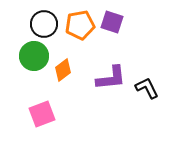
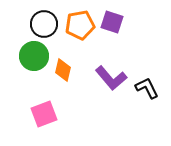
orange diamond: rotated 40 degrees counterclockwise
purple L-shape: rotated 56 degrees clockwise
pink square: moved 2 px right
